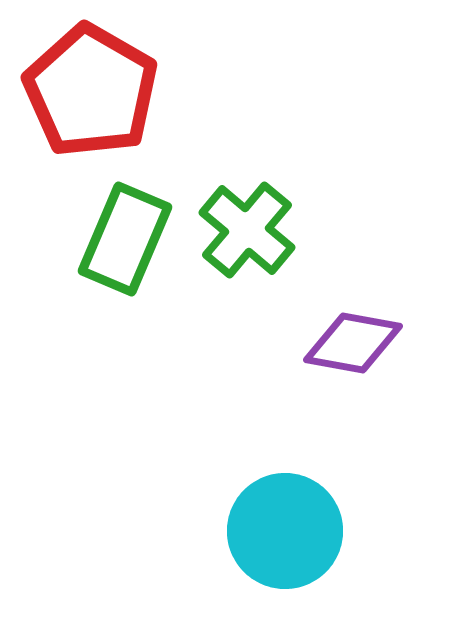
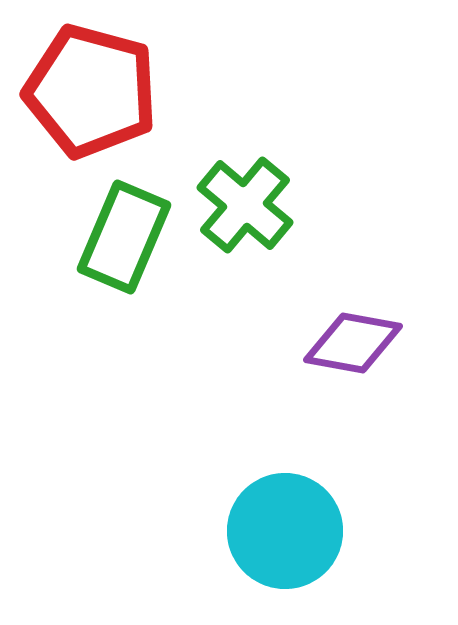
red pentagon: rotated 15 degrees counterclockwise
green cross: moved 2 px left, 25 px up
green rectangle: moved 1 px left, 2 px up
